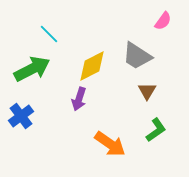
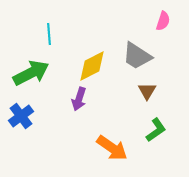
pink semicircle: rotated 18 degrees counterclockwise
cyan line: rotated 40 degrees clockwise
green arrow: moved 1 px left, 4 px down
orange arrow: moved 2 px right, 4 px down
